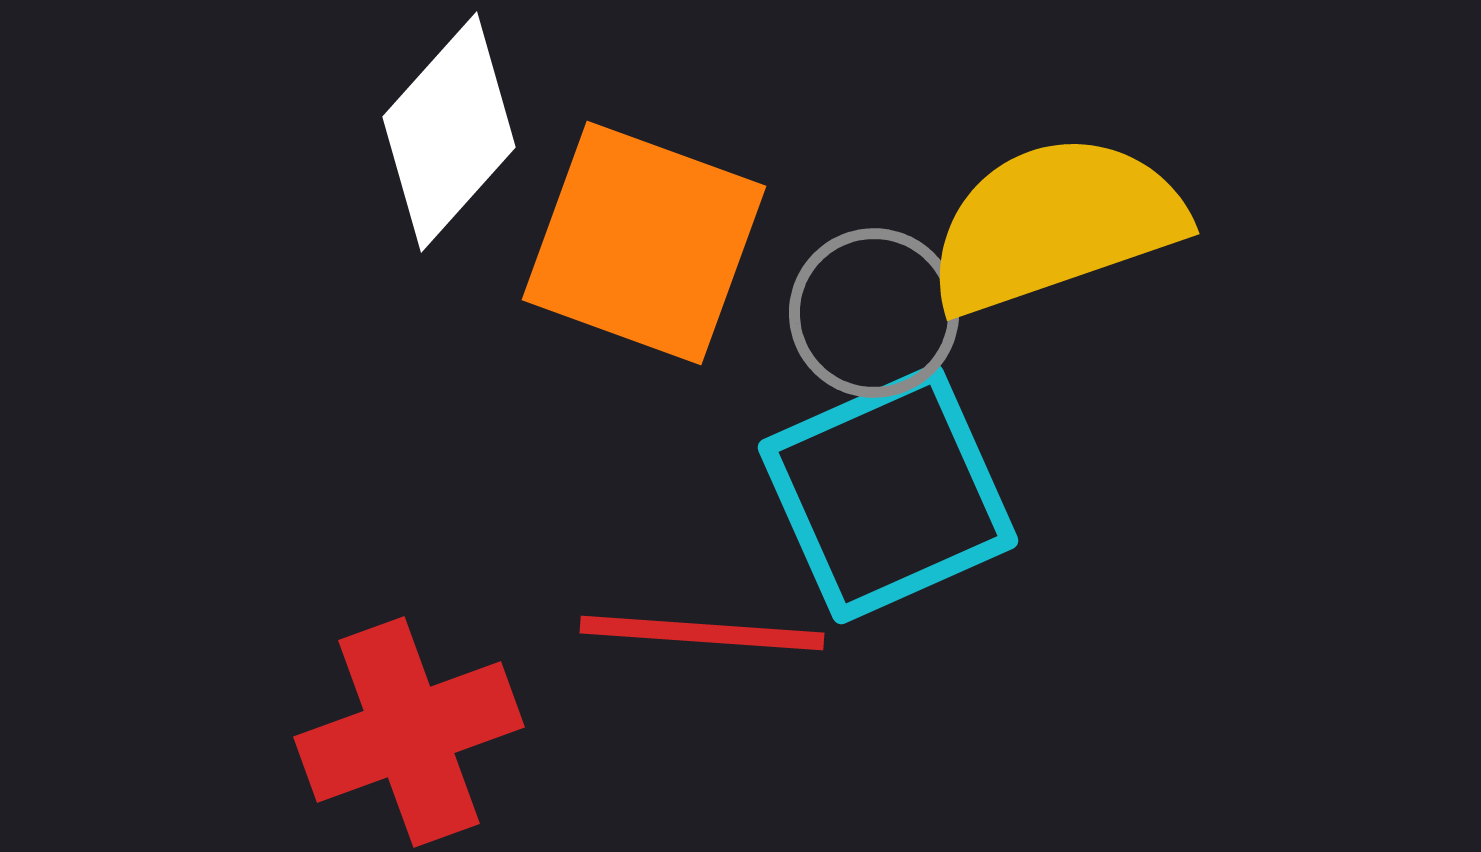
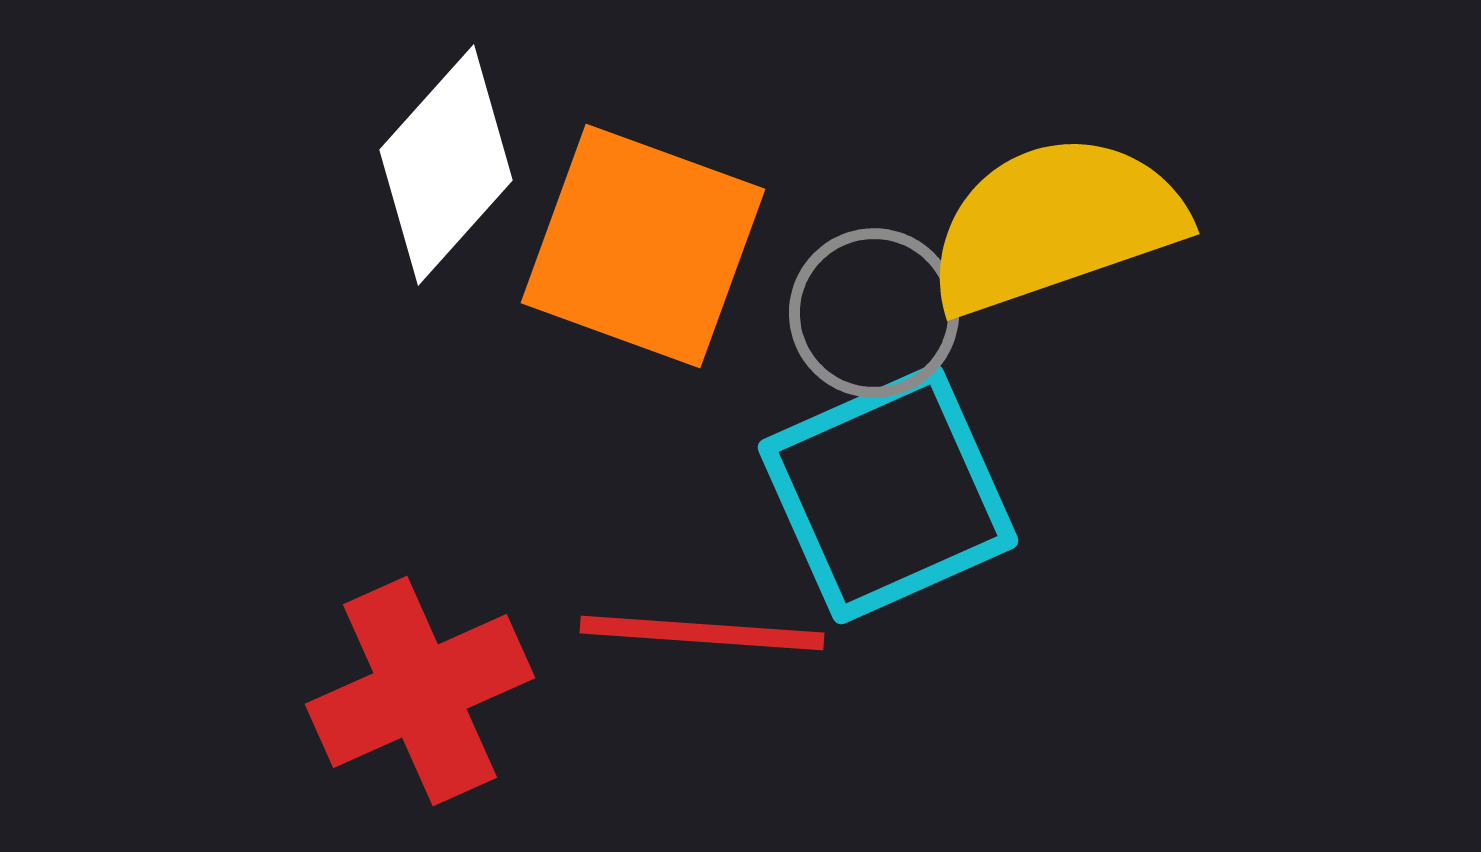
white diamond: moved 3 px left, 33 px down
orange square: moved 1 px left, 3 px down
red cross: moved 11 px right, 41 px up; rotated 4 degrees counterclockwise
